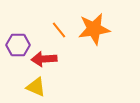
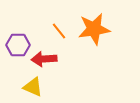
orange line: moved 1 px down
yellow triangle: moved 3 px left
